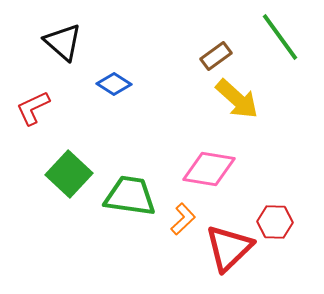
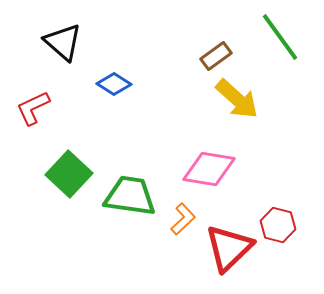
red hexagon: moved 3 px right, 3 px down; rotated 12 degrees clockwise
